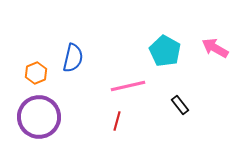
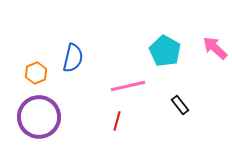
pink arrow: rotated 12 degrees clockwise
